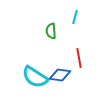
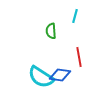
cyan line: moved 1 px up
red line: moved 1 px up
cyan semicircle: moved 6 px right
